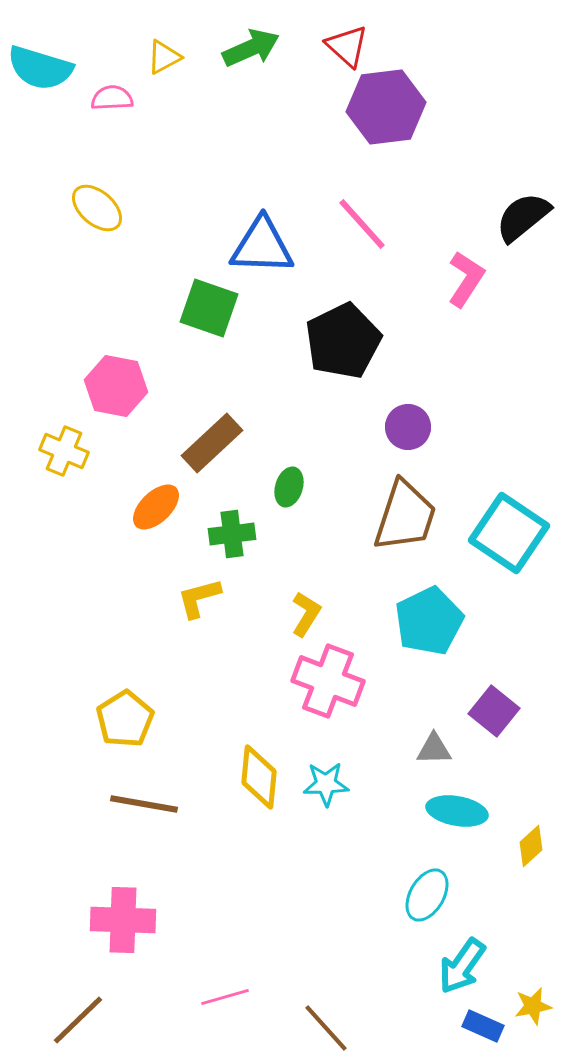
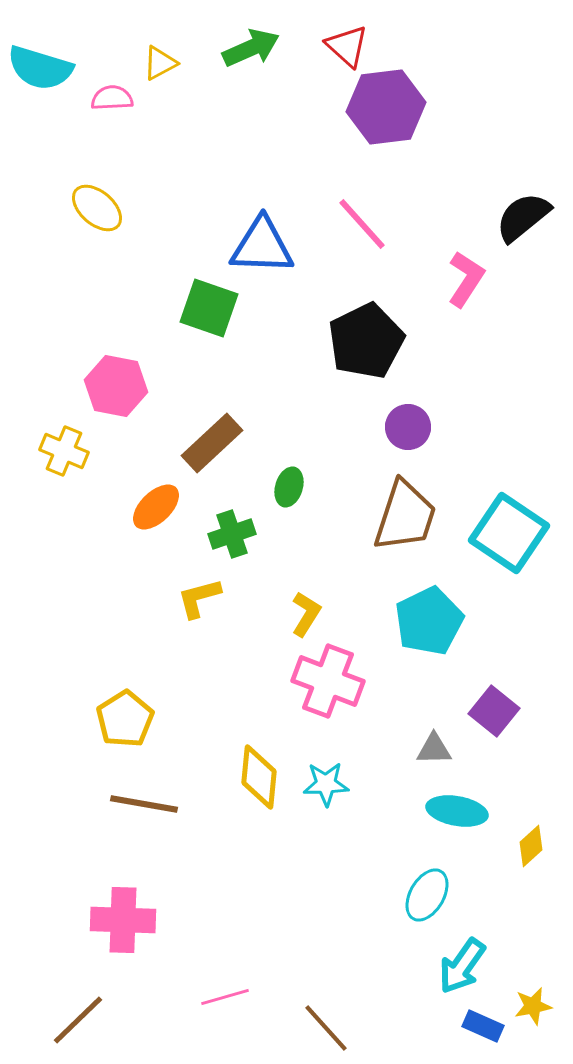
yellow triangle at (164, 57): moved 4 px left, 6 px down
black pentagon at (343, 341): moved 23 px right
green cross at (232, 534): rotated 12 degrees counterclockwise
